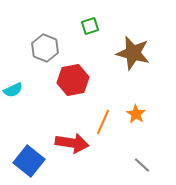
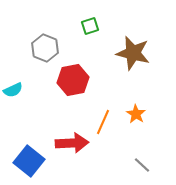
red arrow: rotated 12 degrees counterclockwise
